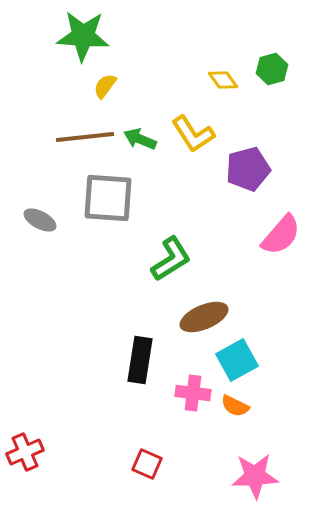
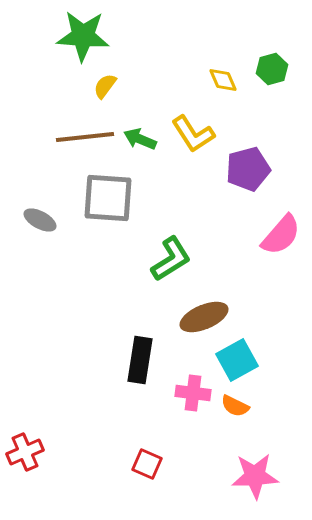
yellow diamond: rotated 12 degrees clockwise
